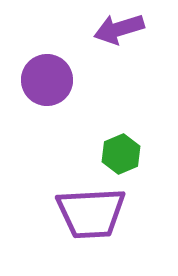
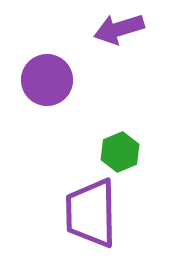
green hexagon: moved 1 px left, 2 px up
purple trapezoid: rotated 92 degrees clockwise
